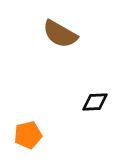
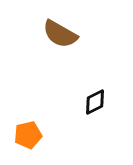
black diamond: rotated 24 degrees counterclockwise
